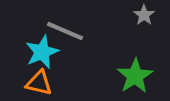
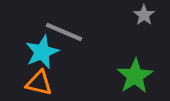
gray line: moved 1 px left, 1 px down
